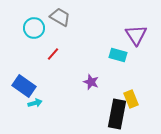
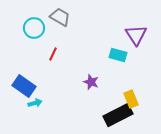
red line: rotated 16 degrees counterclockwise
black rectangle: moved 1 px right, 1 px down; rotated 52 degrees clockwise
